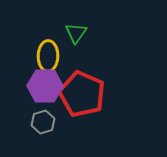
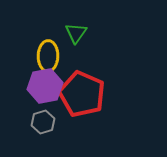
purple hexagon: rotated 12 degrees counterclockwise
